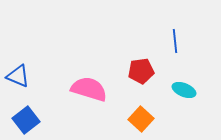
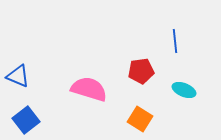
orange square: moved 1 px left; rotated 10 degrees counterclockwise
